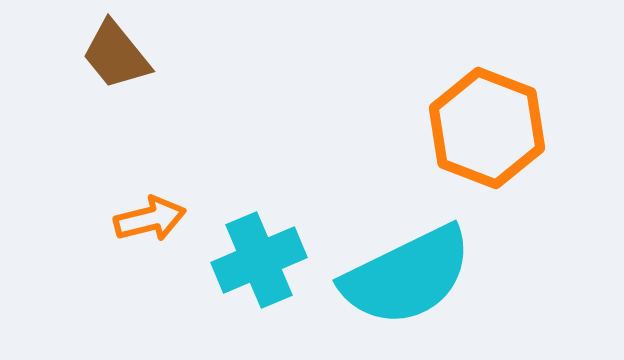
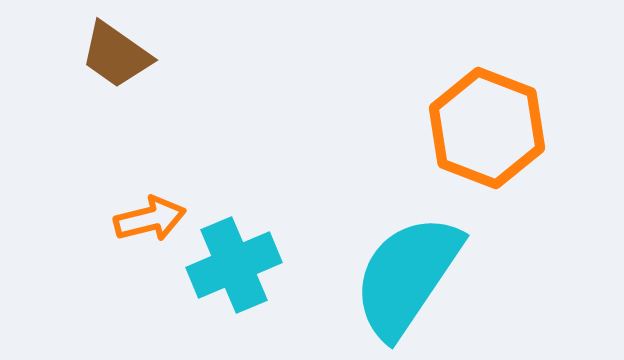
brown trapezoid: rotated 16 degrees counterclockwise
cyan cross: moved 25 px left, 5 px down
cyan semicircle: rotated 150 degrees clockwise
